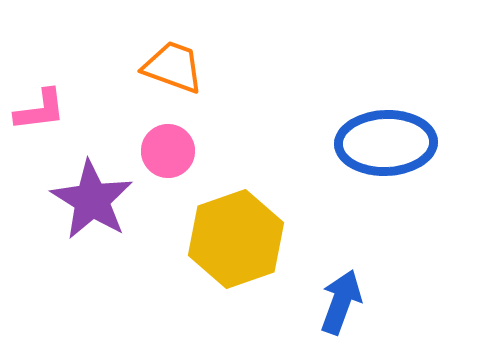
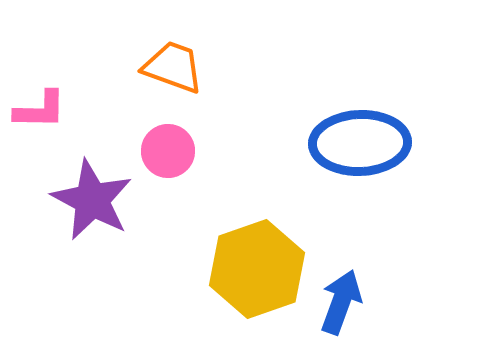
pink L-shape: rotated 8 degrees clockwise
blue ellipse: moved 26 px left
purple star: rotated 4 degrees counterclockwise
yellow hexagon: moved 21 px right, 30 px down
